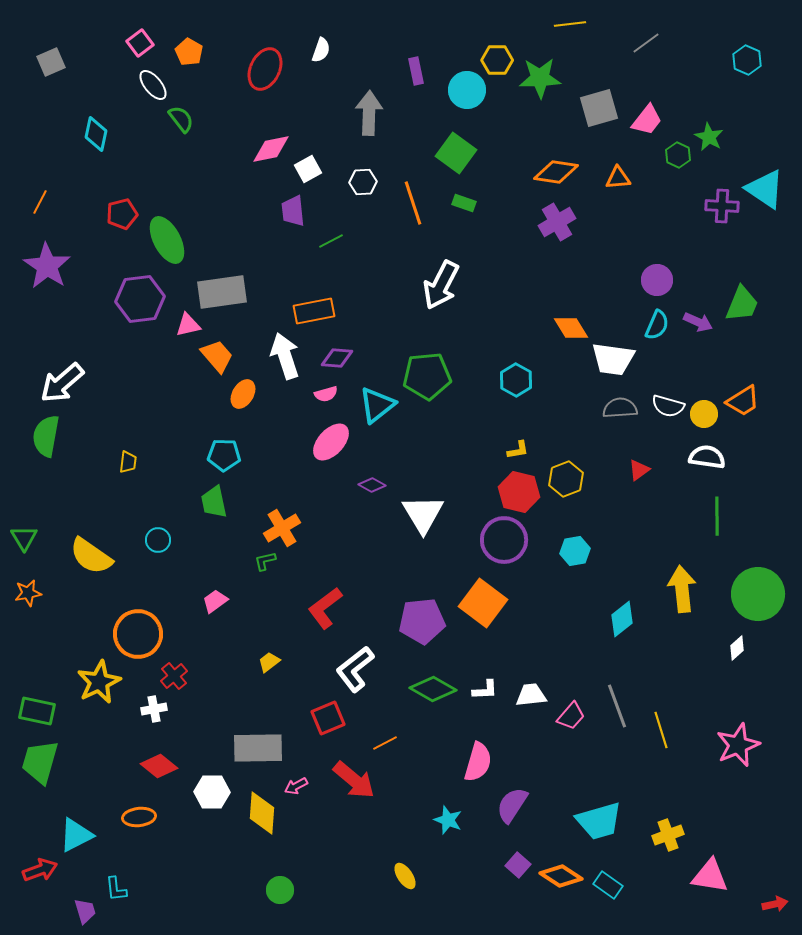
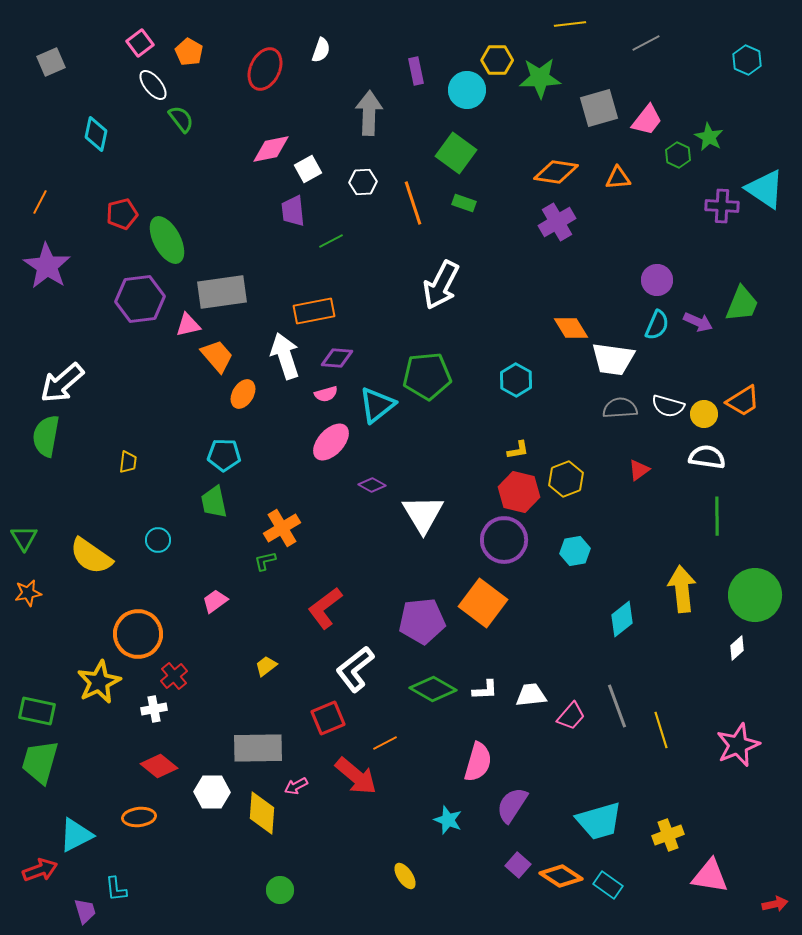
gray line at (646, 43): rotated 8 degrees clockwise
green circle at (758, 594): moved 3 px left, 1 px down
yellow trapezoid at (269, 662): moved 3 px left, 4 px down
red arrow at (354, 780): moved 2 px right, 4 px up
